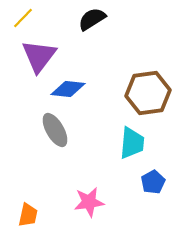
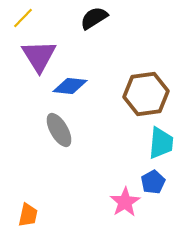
black semicircle: moved 2 px right, 1 px up
purple triangle: rotated 9 degrees counterclockwise
blue diamond: moved 2 px right, 3 px up
brown hexagon: moved 2 px left, 1 px down
gray ellipse: moved 4 px right
cyan trapezoid: moved 29 px right
pink star: moved 36 px right; rotated 24 degrees counterclockwise
